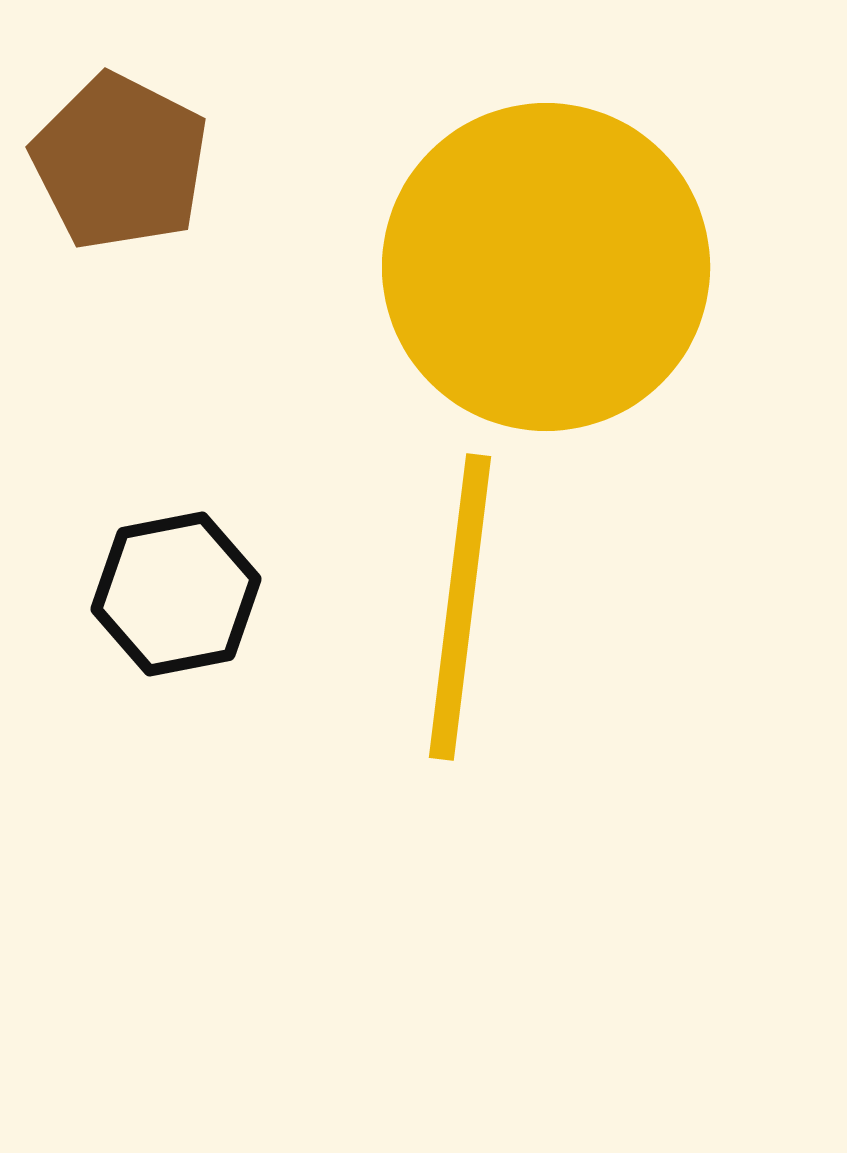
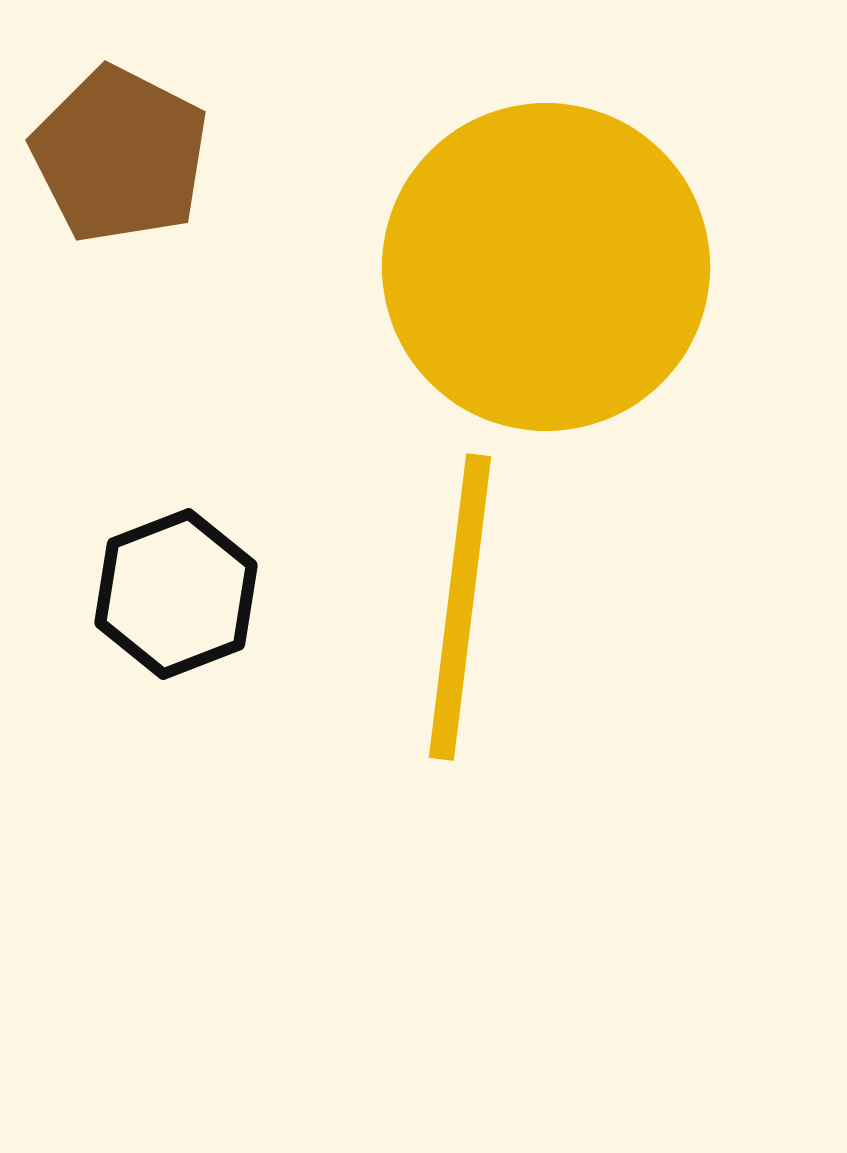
brown pentagon: moved 7 px up
black hexagon: rotated 10 degrees counterclockwise
